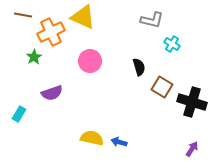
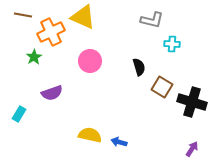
cyan cross: rotated 28 degrees counterclockwise
yellow semicircle: moved 2 px left, 3 px up
